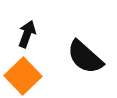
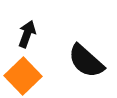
black semicircle: moved 1 px right, 4 px down
